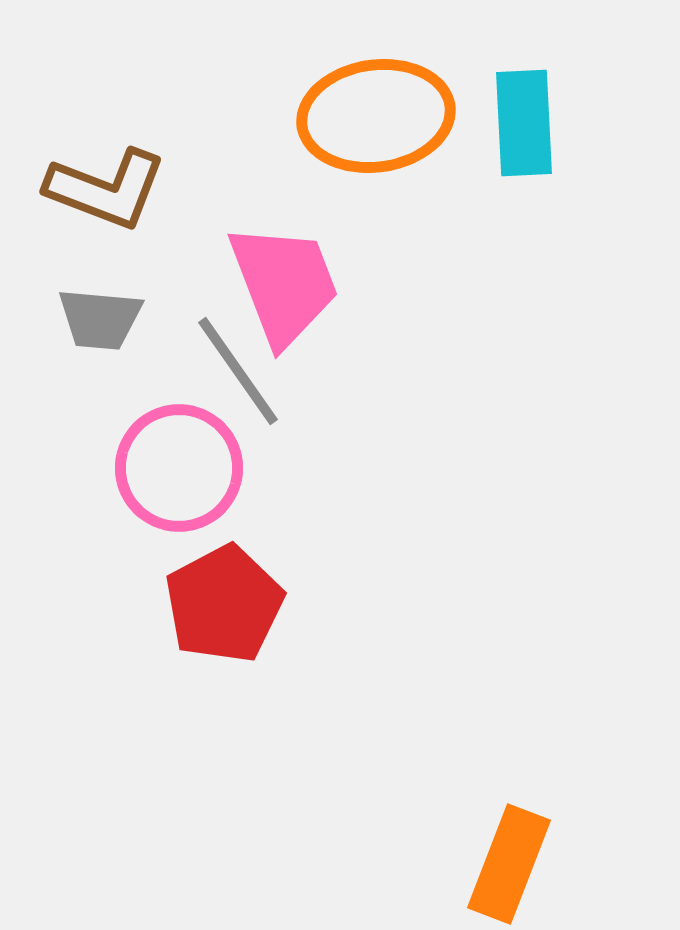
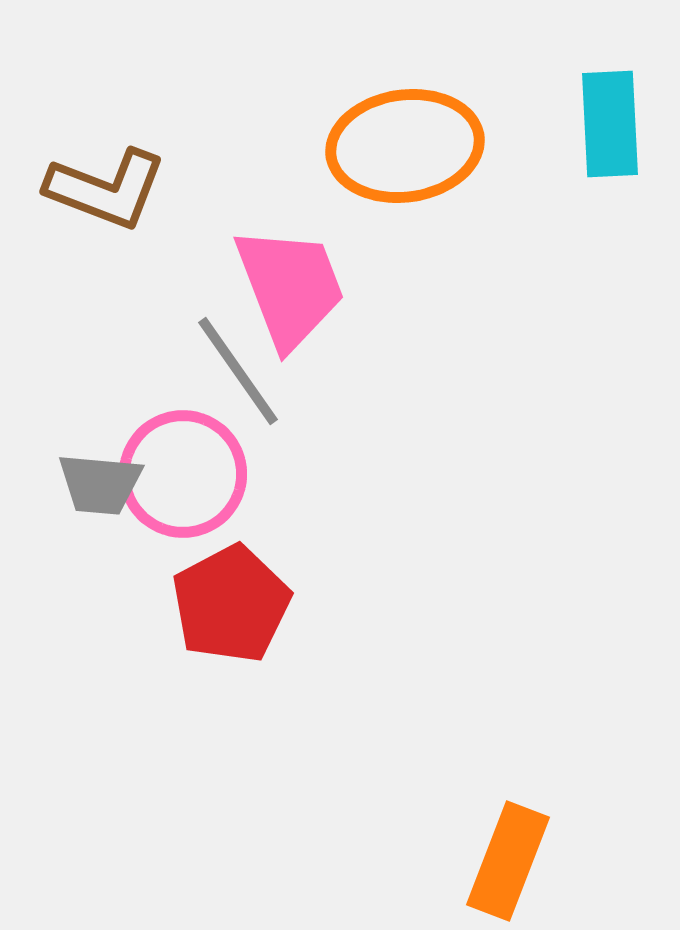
orange ellipse: moved 29 px right, 30 px down
cyan rectangle: moved 86 px right, 1 px down
pink trapezoid: moved 6 px right, 3 px down
gray trapezoid: moved 165 px down
pink circle: moved 4 px right, 6 px down
red pentagon: moved 7 px right
orange rectangle: moved 1 px left, 3 px up
